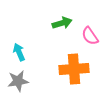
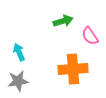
green arrow: moved 1 px right, 2 px up
orange cross: moved 1 px left
